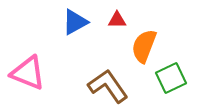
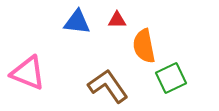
blue triangle: moved 2 px right; rotated 36 degrees clockwise
orange semicircle: rotated 32 degrees counterclockwise
